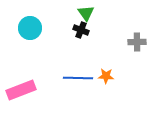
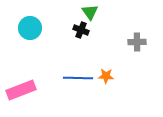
green triangle: moved 4 px right, 1 px up
